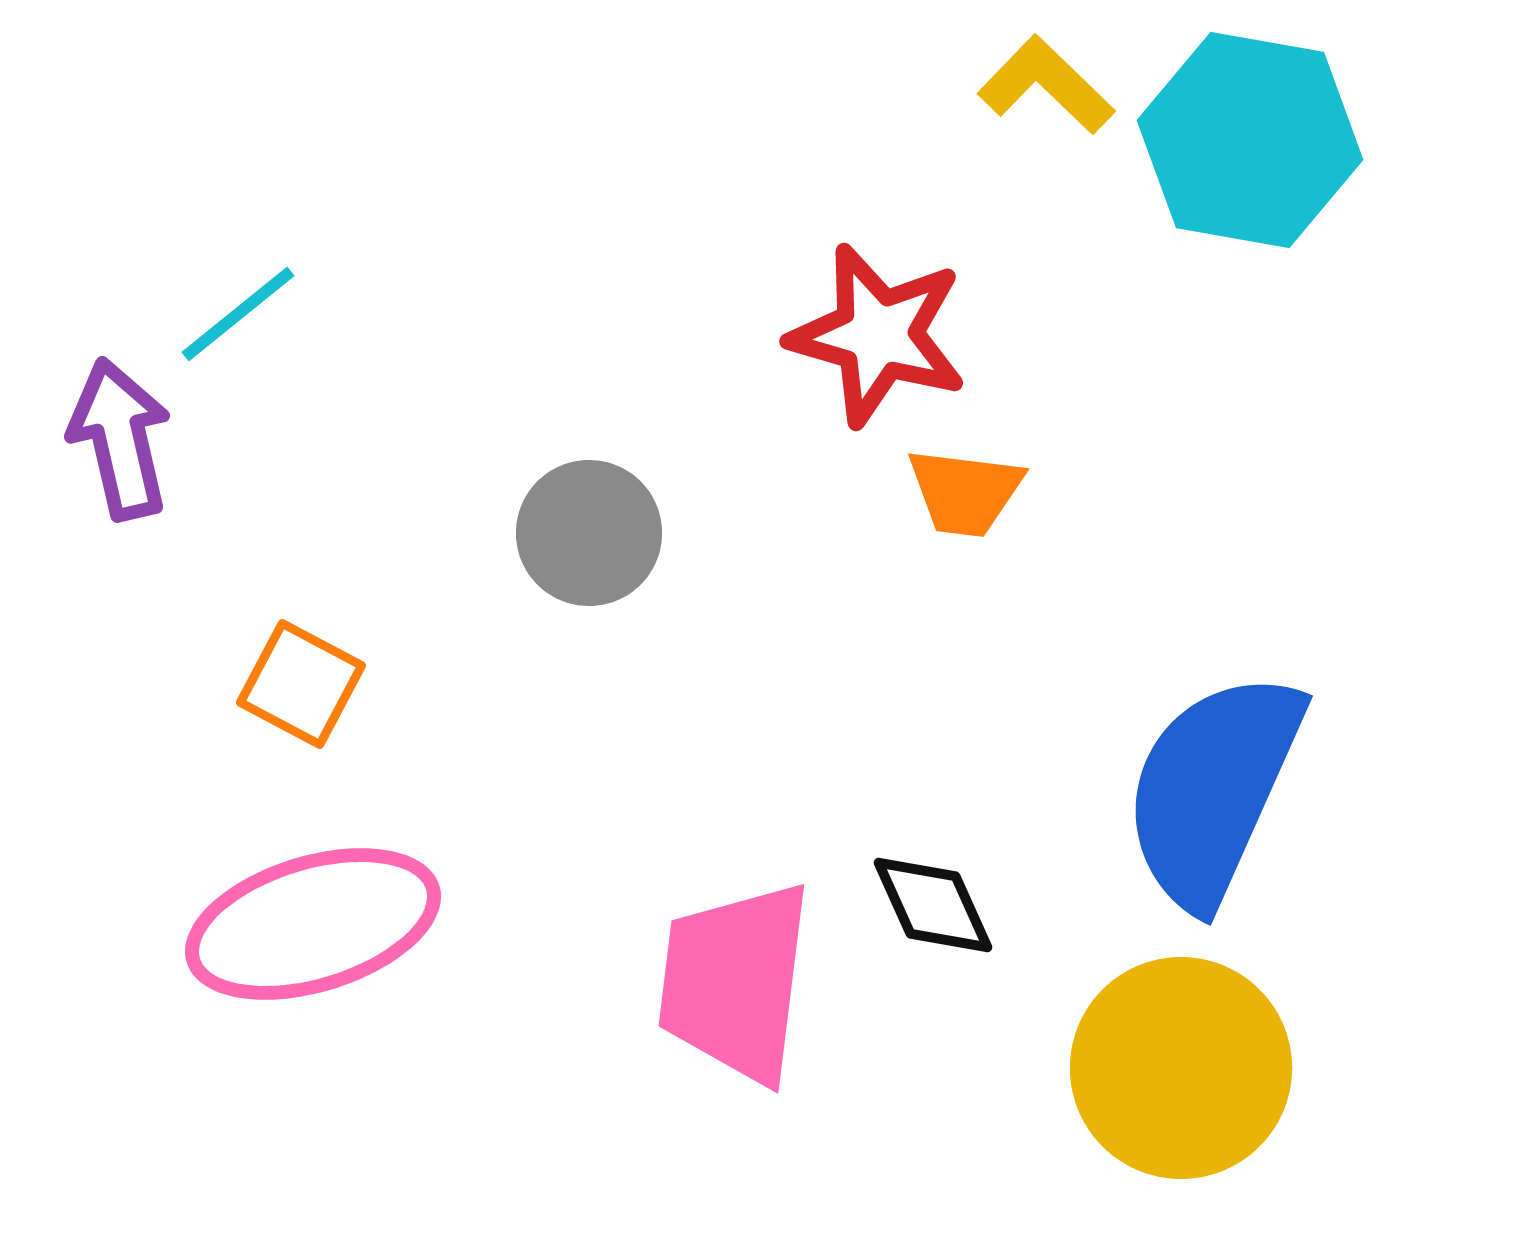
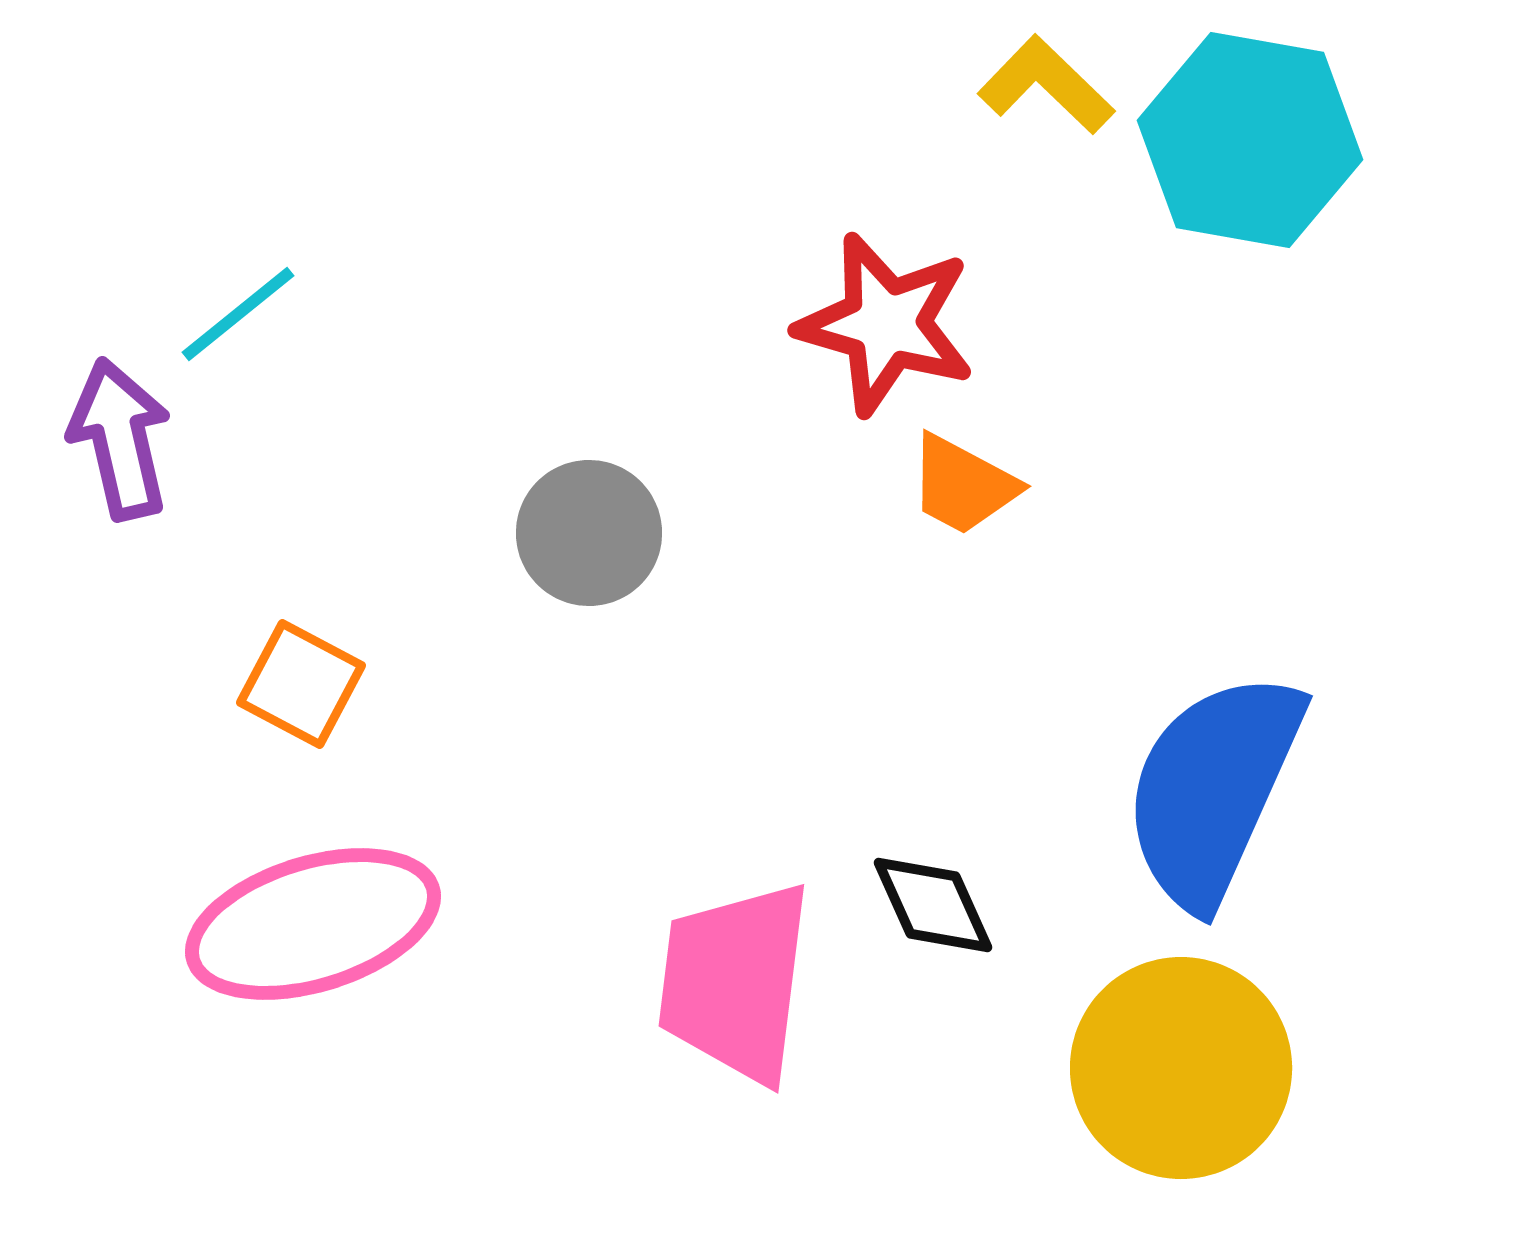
red star: moved 8 px right, 11 px up
orange trapezoid: moved 2 px left, 7 px up; rotated 21 degrees clockwise
